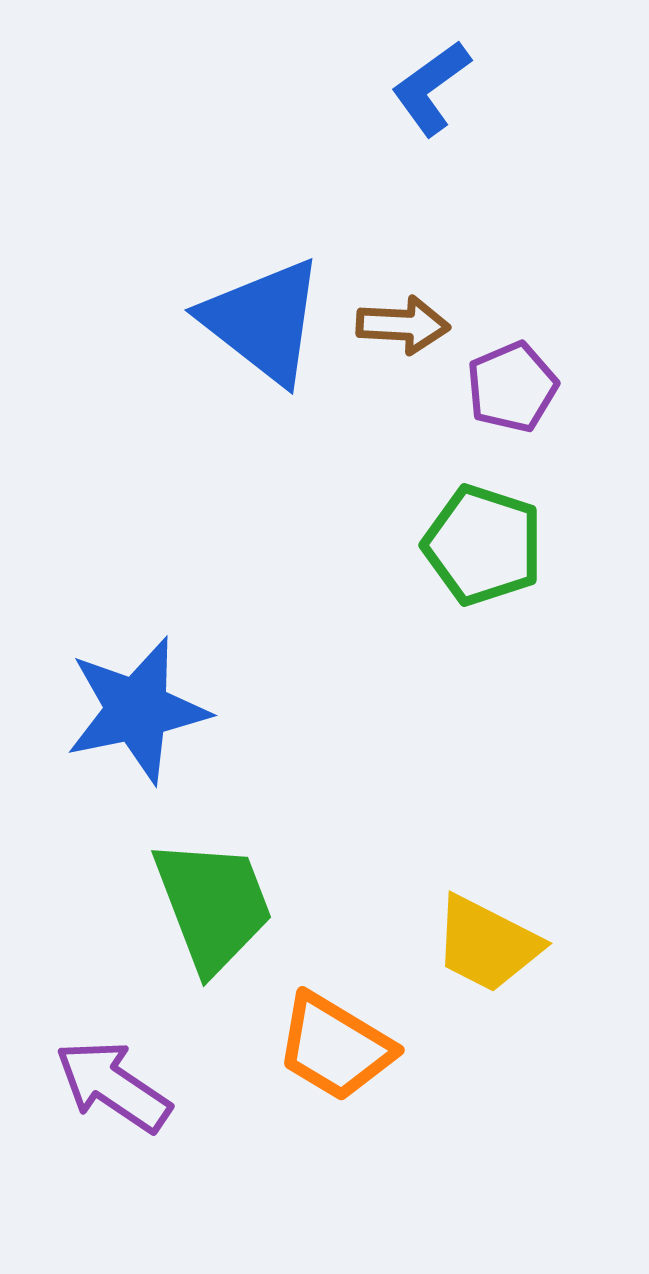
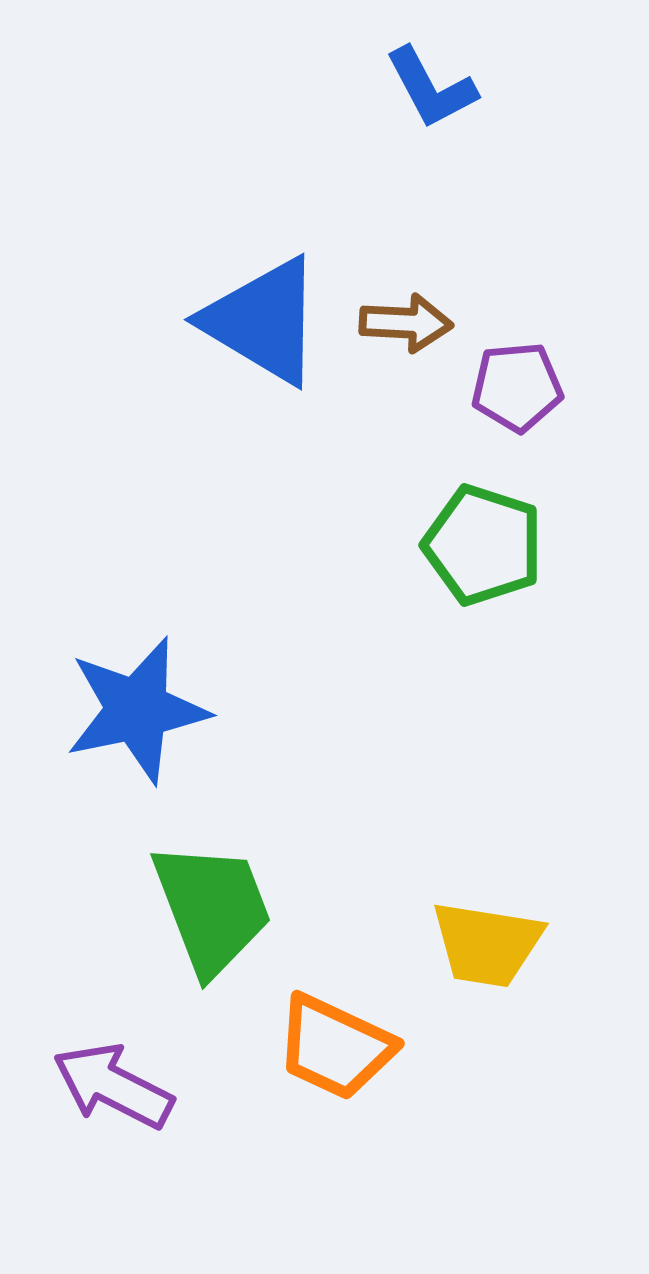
blue L-shape: rotated 82 degrees counterclockwise
blue triangle: rotated 7 degrees counterclockwise
brown arrow: moved 3 px right, 2 px up
purple pentagon: moved 5 px right; rotated 18 degrees clockwise
green trapezoid: moved 1 px left, 3 px down
yellow trapezoid: rotated 18 degrees counterclockwise
orange trapezoid: rotated 6 degrees counterclockwise
purple arrow: rotated 7 degrees counterclockwise
